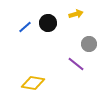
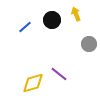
yellow arrow: rotated 96 degrees counterclockwise
black circle: moved 4 px right, 3 px up
purple line: moved 17 px left, 10 px down
yellow diamond: rotated 25 degrees counterclockwise
